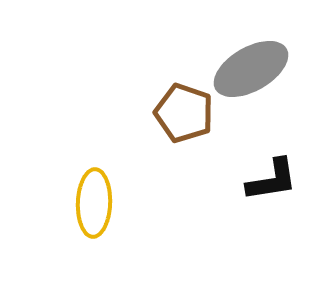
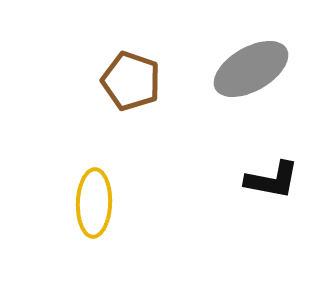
brown pentagon: moved 53 px left, 32 px up
black L-shape: rotated 20 degrees clockwise
